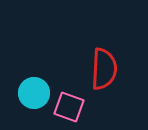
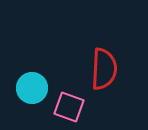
cyan circle: moved 2 px left, 5 px up
